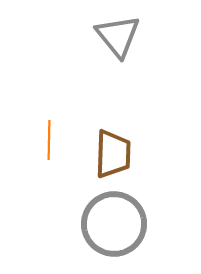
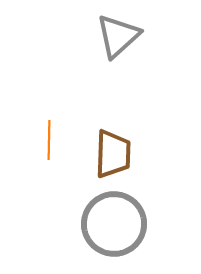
gray triangle: rotated 27 degrees clockwise
